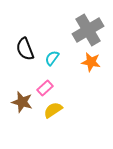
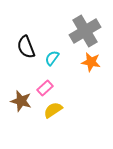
gray cross: moved 3 px left, 1 px down
black semicircle: moved 1 px right, 2 px up
brown star: moved 1 px left, 1 px up
